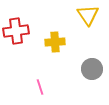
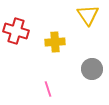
red cross: rotated 25 degrees clockwise
pink line: moved 8 px right, 2 px down
